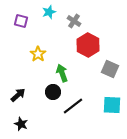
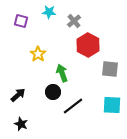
cyan star: rotated 24 degrees clockwise
gray cross: rotated 16 degrees clockwise
gray square: rotated 18 degrees counterclockwise
